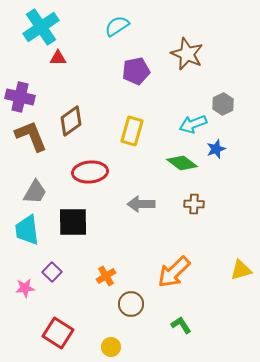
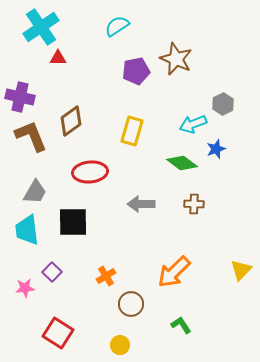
brown star: moved 11 px left, 5 px down
yellow triangle: rotated 30 degrees counterclockwise
yellow circle: moved 9 px right, 2 px up
